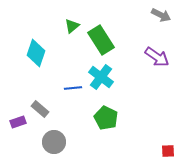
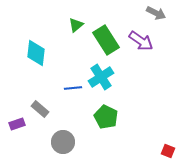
gray arrow: moved 5 px left, 2 px up
green triangle: moved 4 px right, 1 px up
green rectangle: moved 5 px right
cyan diamond: rotated 12 degrees counterclockwise
purple arrow: moved 16 px left, 16 px up
cyan cross: rotated 20 degrees clockwise
green pentagon: moved 1 px up
purple rectangle: moved 1 px left, 2 px down
gray circle: moved 9 px right
red square: rotated 24 degrees clockwise
